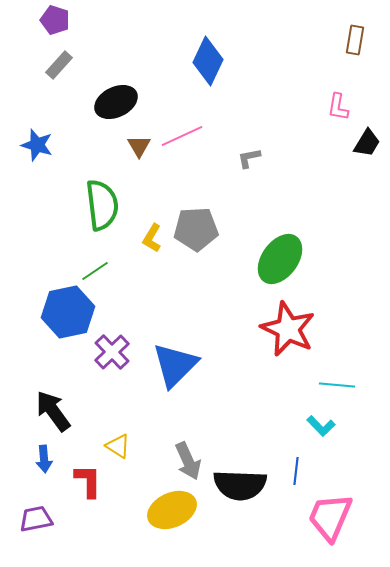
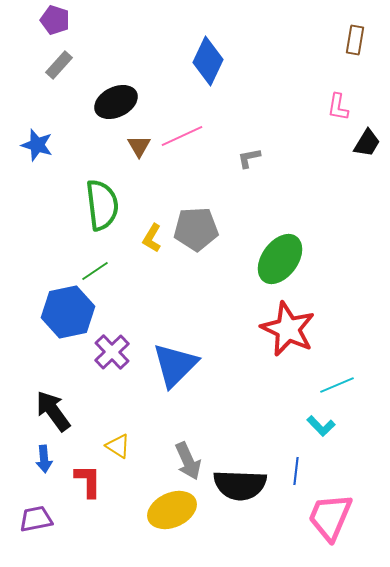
cyan line: rotated 28 degrees counterclockwise
